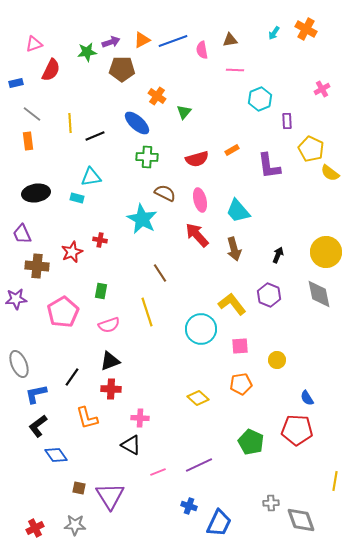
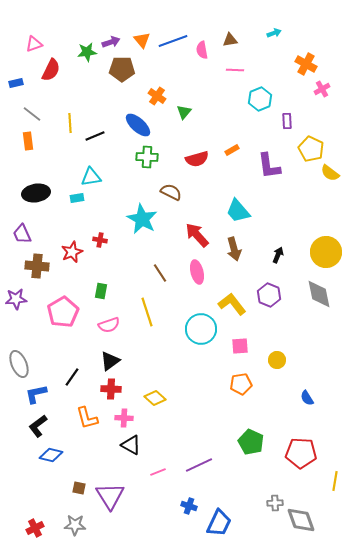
orange cross at (306, 29): moved 35 px down
cyan arrow at (274, 33): rotated 144 degrees counterclockwise
orange triangle at (142, 40): rotated 42 degrees counterclockwise
blue ellipse at (137, 123): moved 1 px right, 2 px down
brown semicircle at (165, 193): moved 6 px right, 1 px up
cyan rectangle at (77, 198): rotated 24 degrees counterclockwise
pink ellipse at (200, 200): moved 3 px left, 72 px down
black triangle at (110, 361): rotated 15 degrees counterclockwise
yellow diamond at (198, 398): moved 43 px left
pink cross at (140, 418): moved 16 px left
red pentagon at (297, 430): moved 4 px right, 23 px down
blue diamond at (56, 455): moved 5 px left; rotated 40 degrees counterclockwise
gray cross at (271, 503): moved 4 px right
